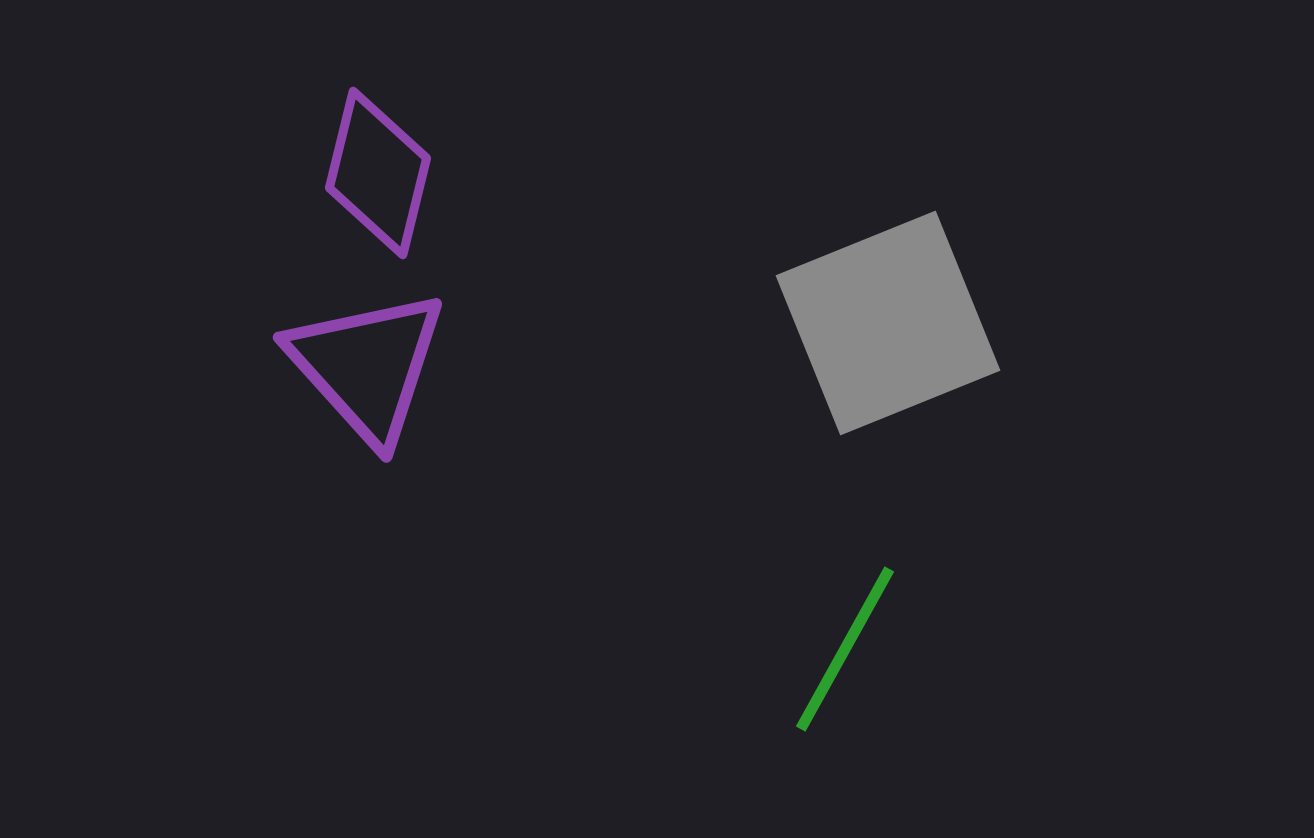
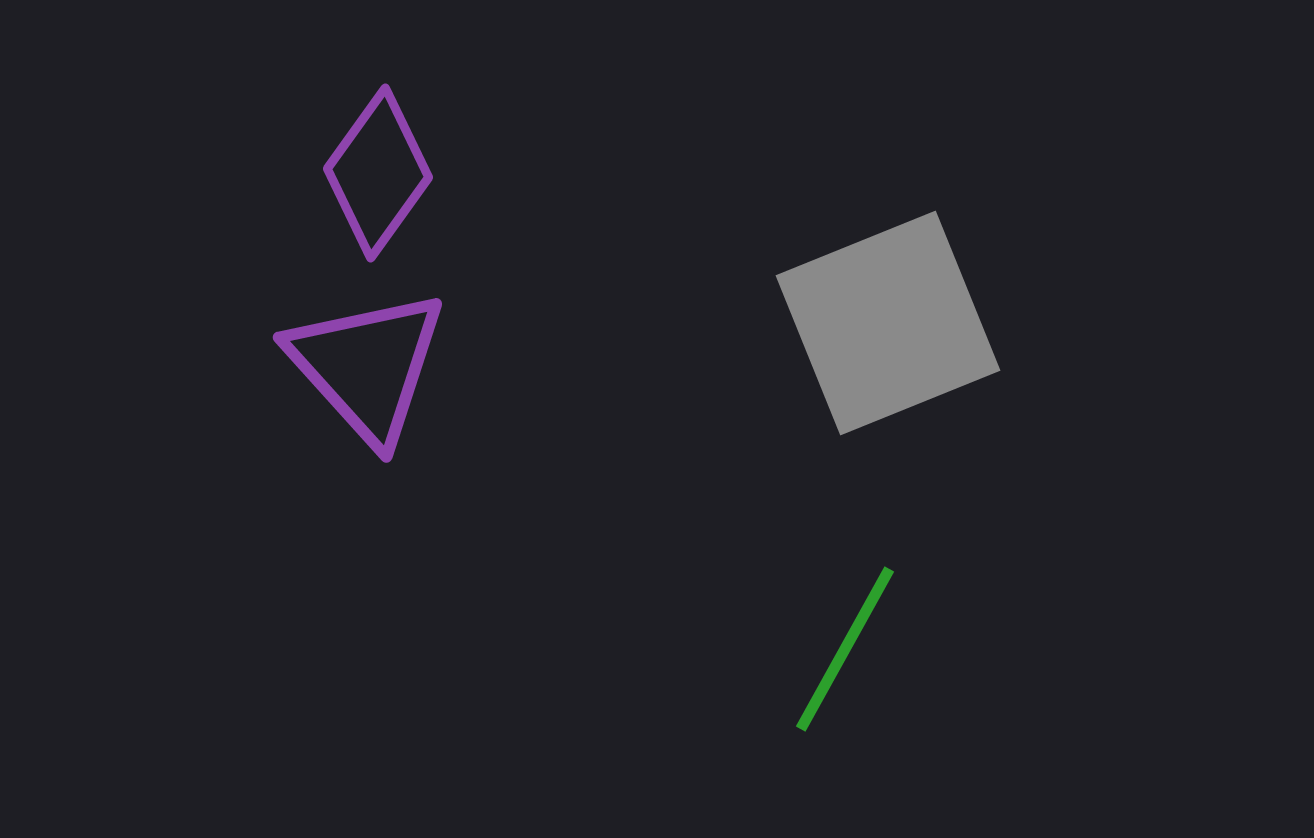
purple diamond: rotated 22 degrees clockwise
